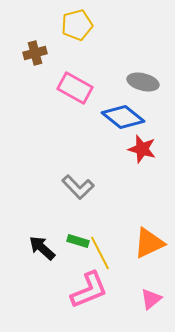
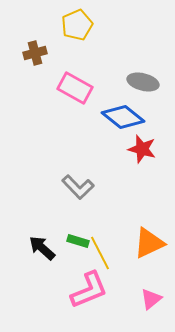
yellow pentagon: rotated 8 degrees counterclockwise
